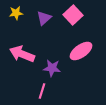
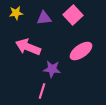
purple triangle: rotated 35 degrees clockwise
pink arrow: moved 6 px right, 7 px up
purple star: moved 1 px down
